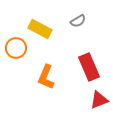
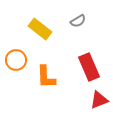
yellow rectangle: rotated 10 degrees clockwise
orange circle: moved 12 px down
orange L-shape: rotated 25 degrees counterclockwise
